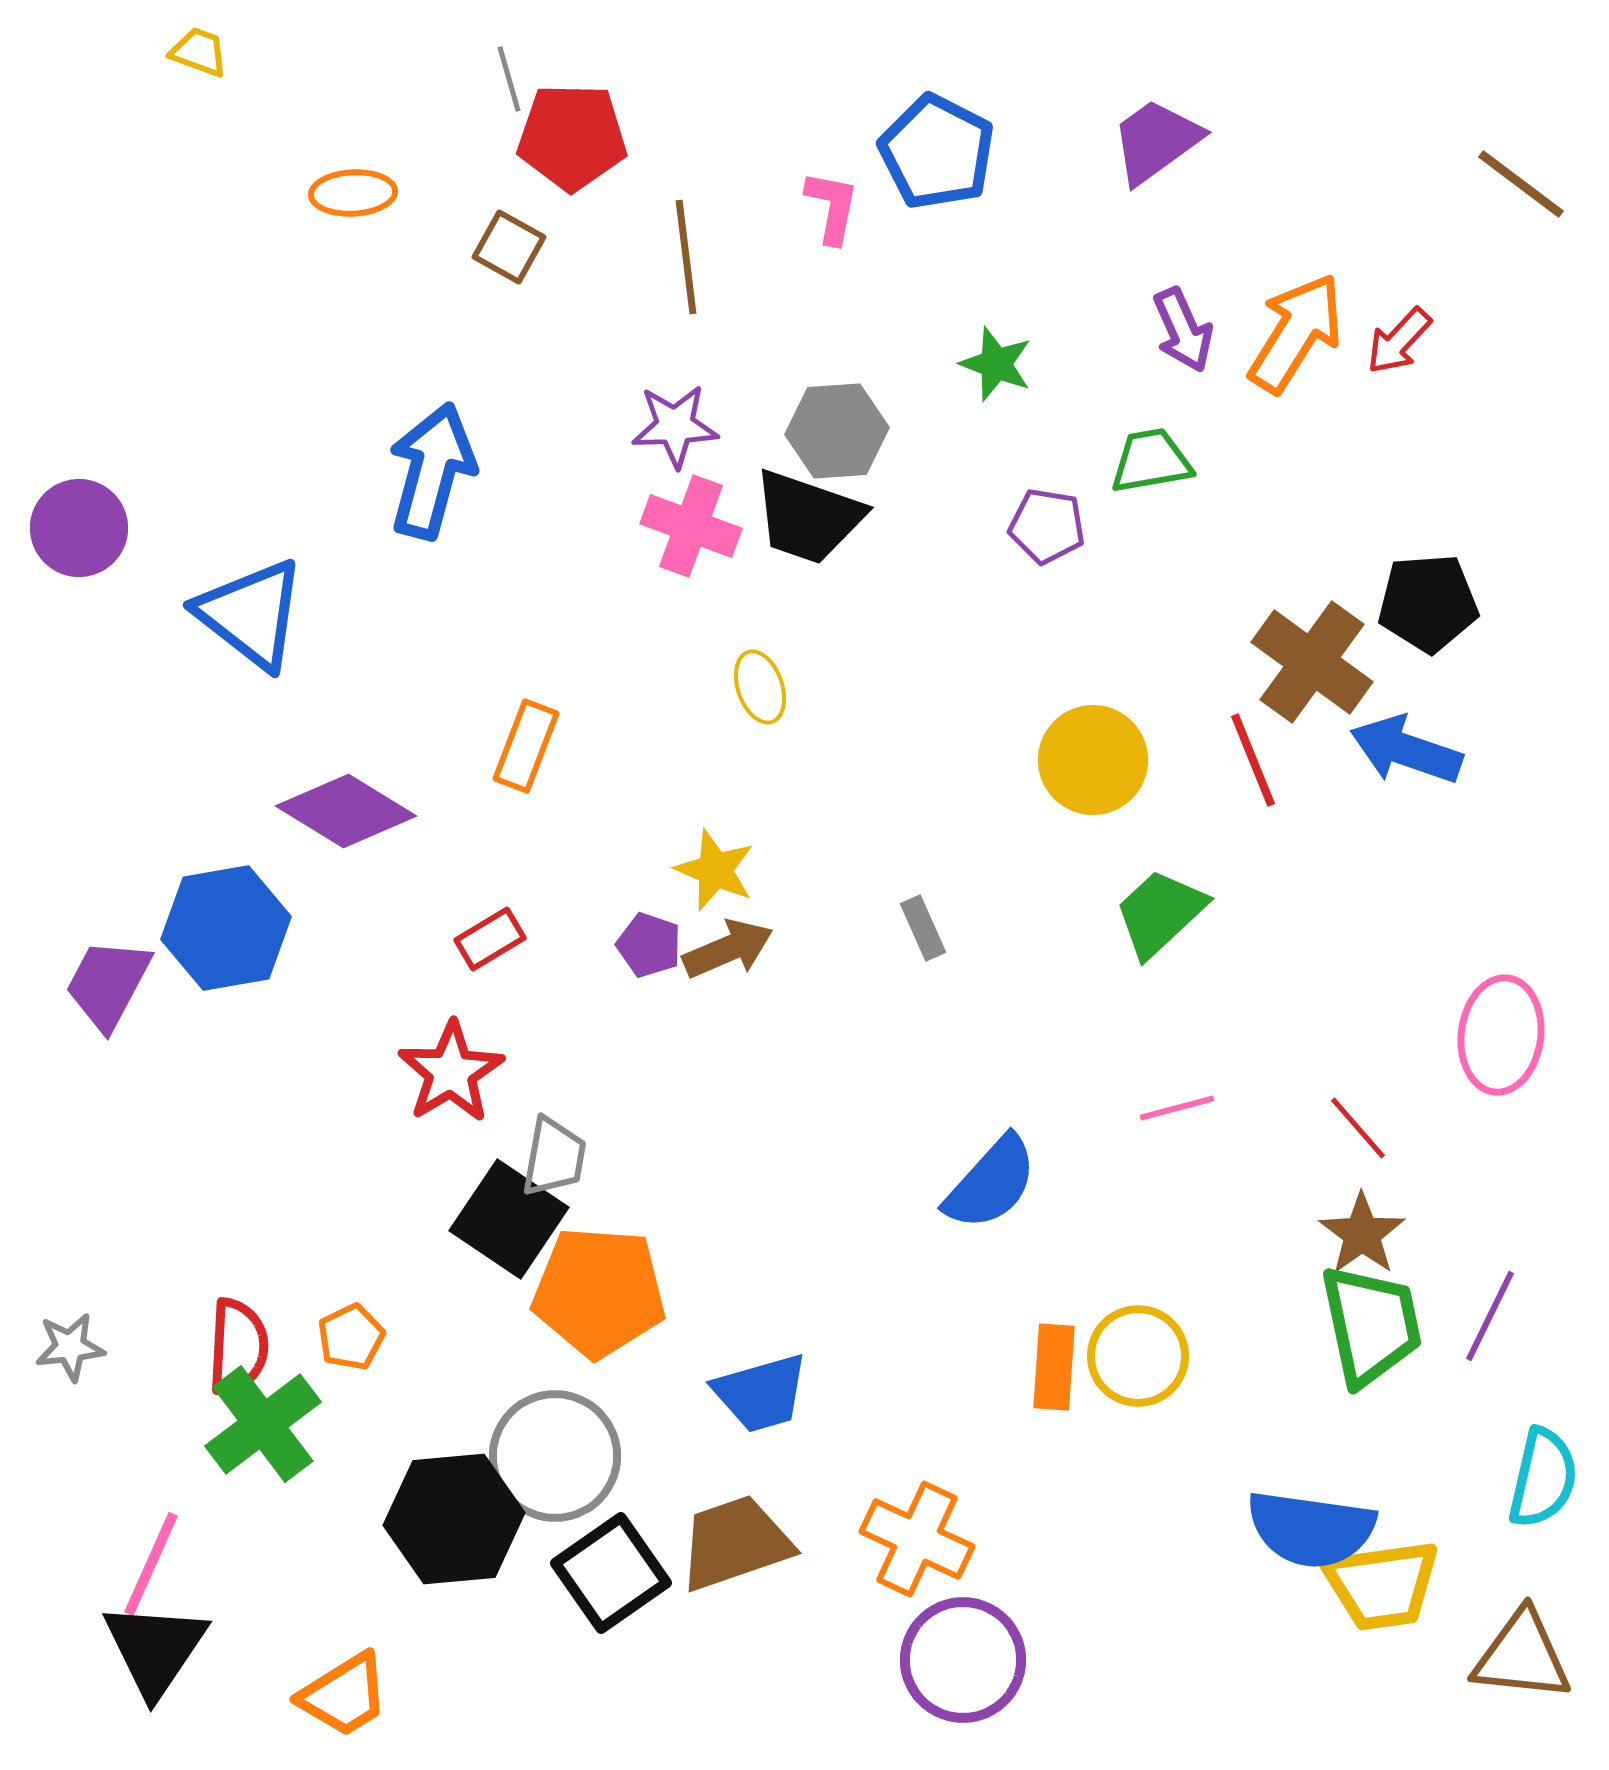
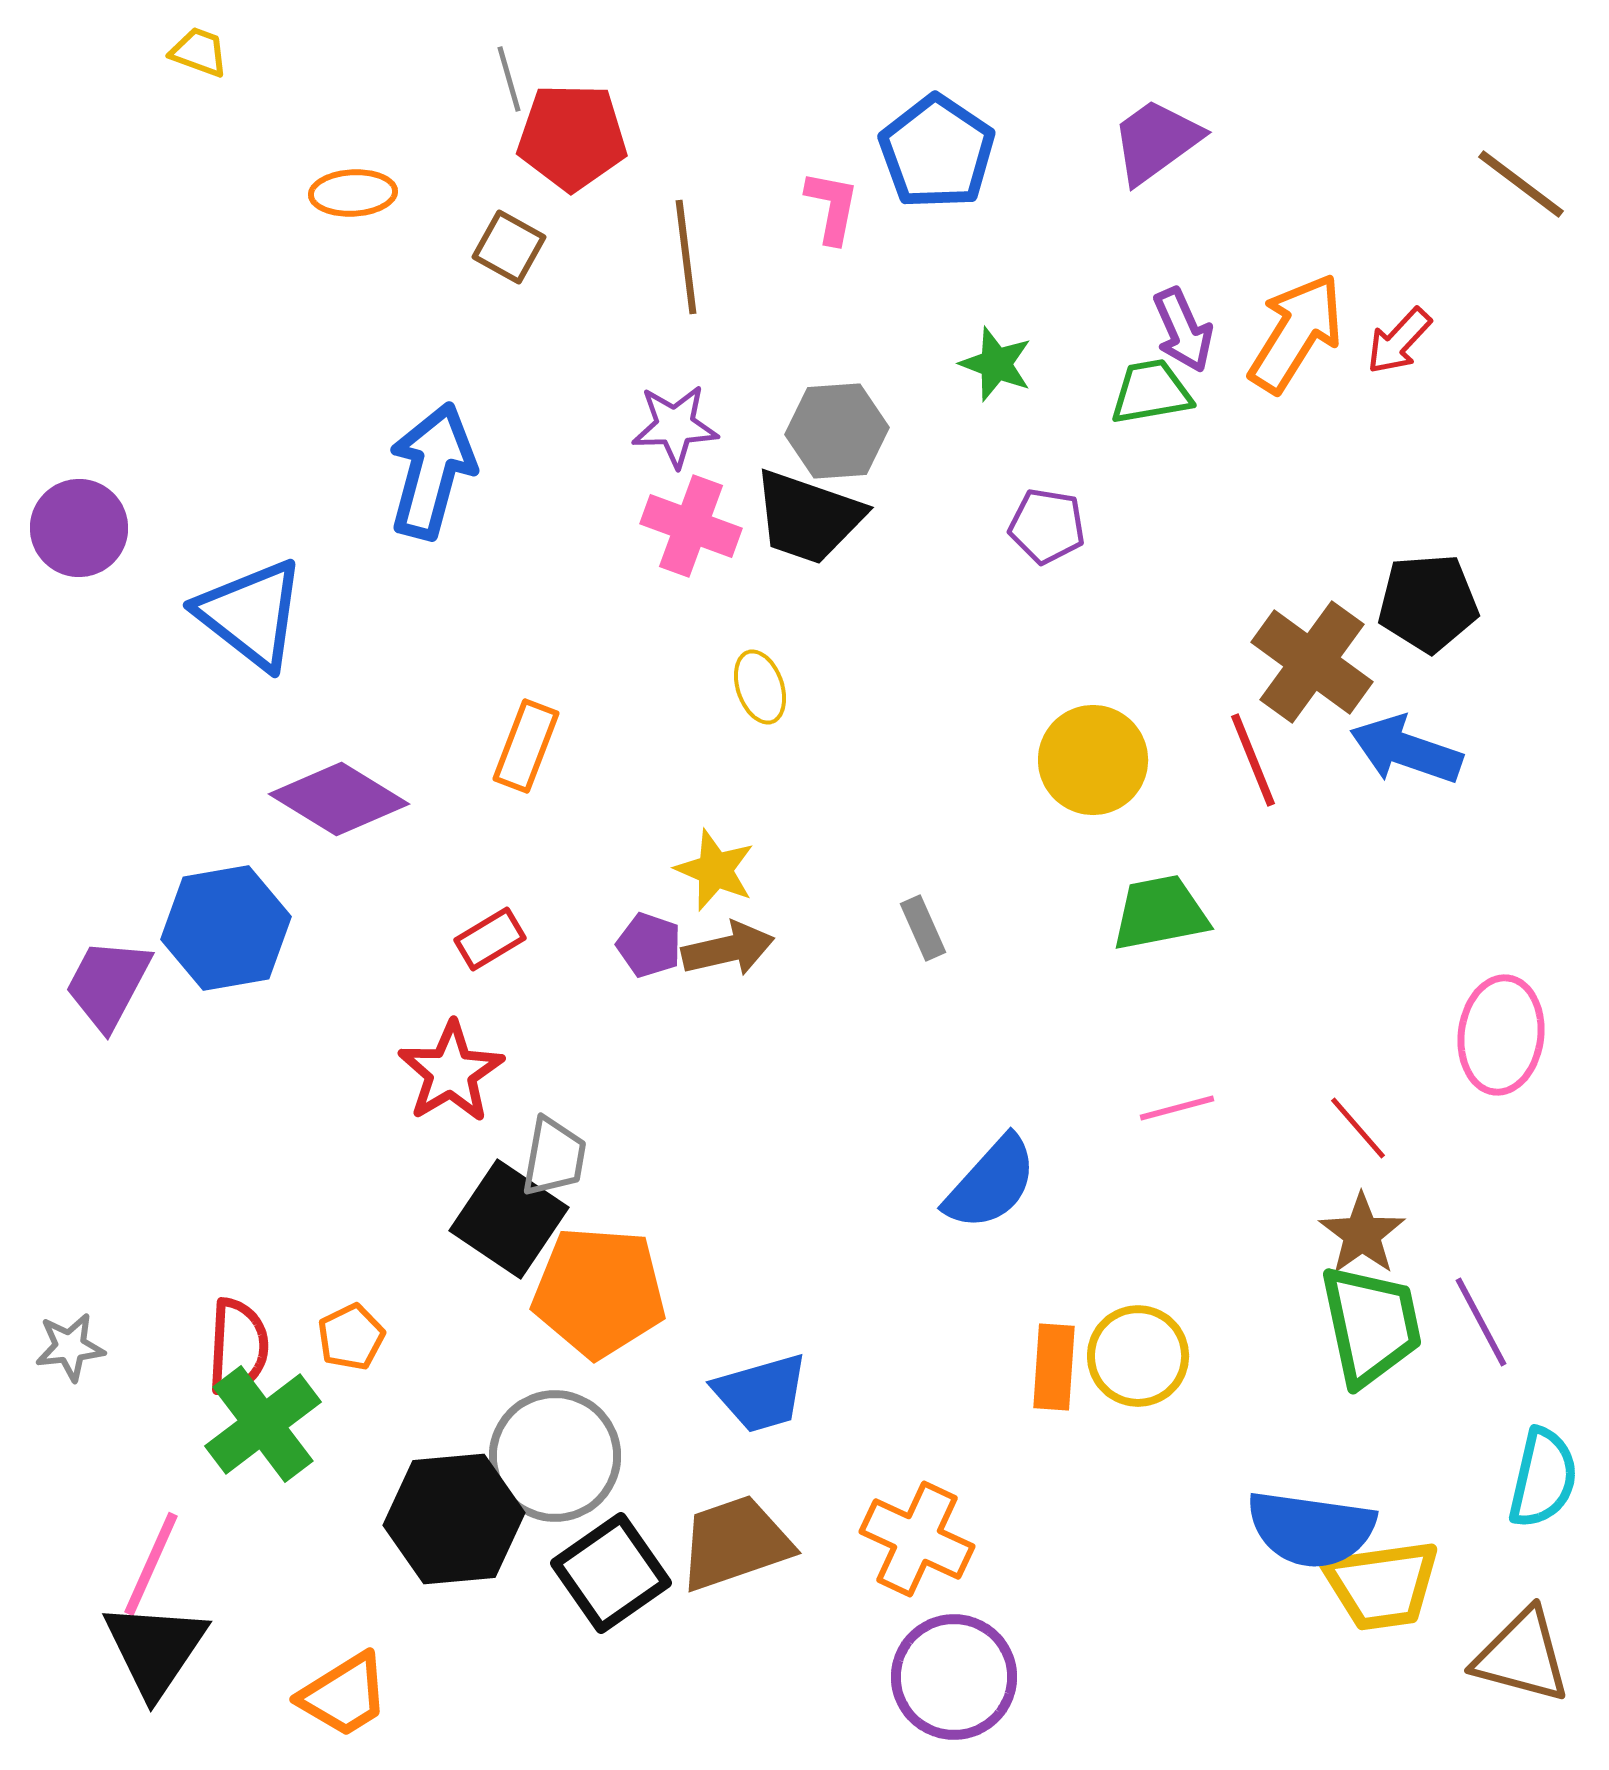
blue pentagon at (937, 152): rotated 7 degrees clockwise
green trapezoid at (1151, 461): moved 69 px up
purple diamond at (346, 811): moved 7 px left, 12 px up
green trapezoid at (1160, 913): rotated 32 degrees clockwise
brown arrow at (728, 949): rotated 10 degrees clockwise
purple line at (1490, 1316): moved 9 px left, 6 px down; rotated 54 degrees counterclockwise
brown triangle at (1522, 1656): rotated 9 degrees clockwise
purple circle at (963, 1660): moved 9 px left, 17 px down
